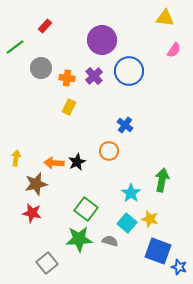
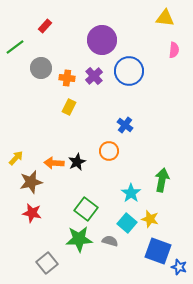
pink semicircle: rotated 28 degrees counterclockwise
yellow arrow: rotated 35 degrees clockwise
brown star: moved 5 px left, 2 px up
